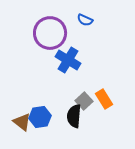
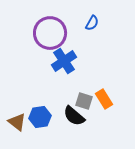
blue semicircle: moved 7 px right, 3 px down; rotated 84 degrees counterclockwise
blue cross: moved 4 px left, 1 px down; rotated 25 degrees clockwise
gray square: rotated 30 degrees counterclockwise
black semicircle: rotated 55 degrees counterclockwise
brown triangle: moved 5 px left
